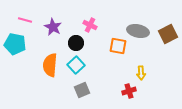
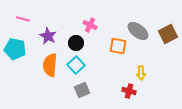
pink line: moved 2 px left, 1 px up
purple star: moved 5 px left, 9 px down
gray ellipse: rotated 25 degrees clockwise
cyan pentagon: moved 5 px down
red cross: rotated 32 degrees clockwise
